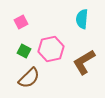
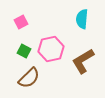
brown L-shape: moved 1 px left, 1 px up
